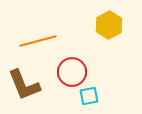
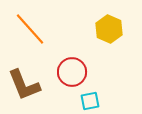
yellow hexagon: moved 4 px down; rotated 8 degrees counterclockwise
orange line: moved 8 px left, 12 px up; rotated 63 degrees clockwise
cyan square: moved 1 px right, 5 px down
